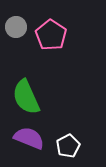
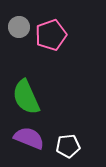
gray circle: moved 3 px right
pink pentagon: rotated 20 degrees clockwise
white pentagon: rotated 20 degrees clockwise
